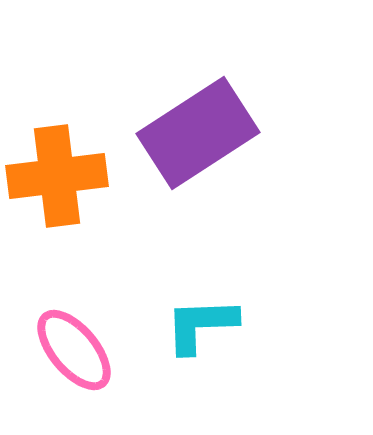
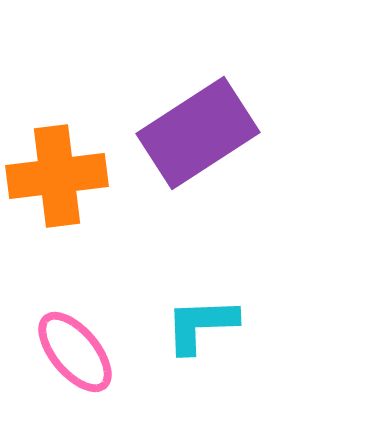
pink ellipse: moved 1 px right, 2 px down
